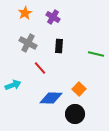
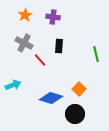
orange star: moved 2 px down
purple cross: rotated 24 degrees counterclockwise
gray cross: moved 4 px left
green line: rotated 63 degrees clockwise
red line: moved 8 px up
blue diamond: rotated 15 degrees clockwise
